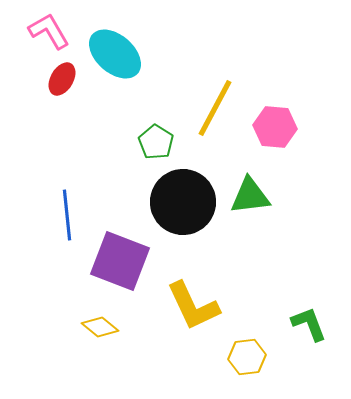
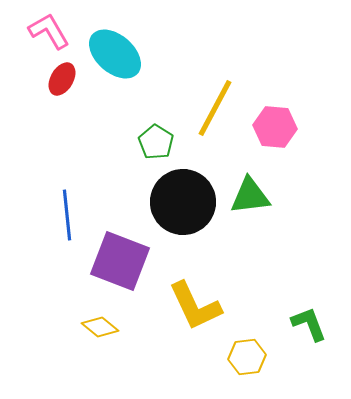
yellow L-shape: moved 2 px right
